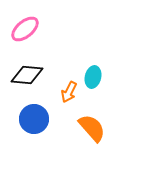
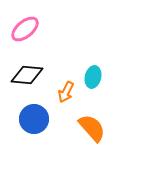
orange arrow: moved 3 px left
